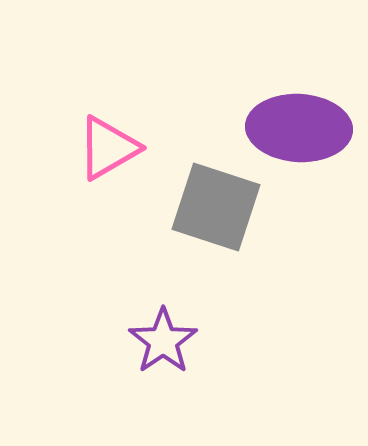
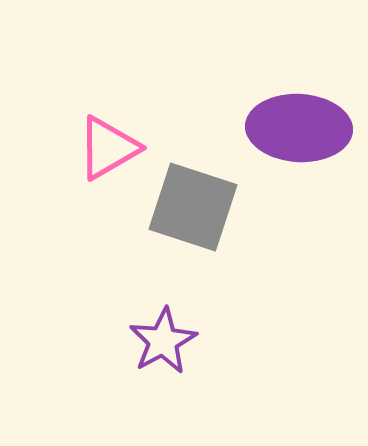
gray square: moved 23 px left
purple star: rotated 6 degrees clockwise
